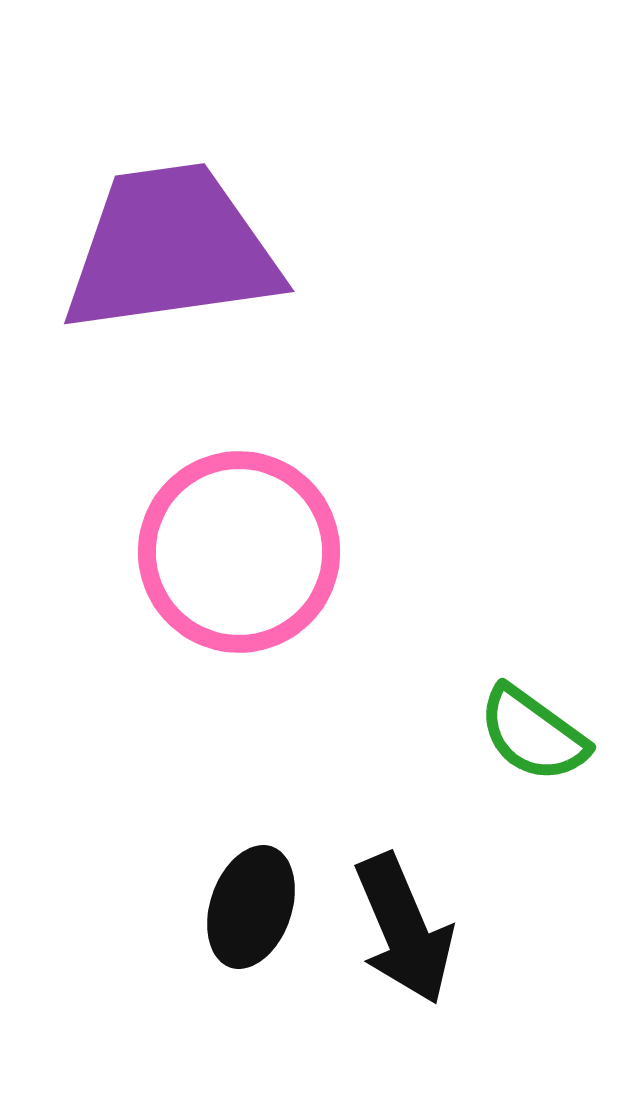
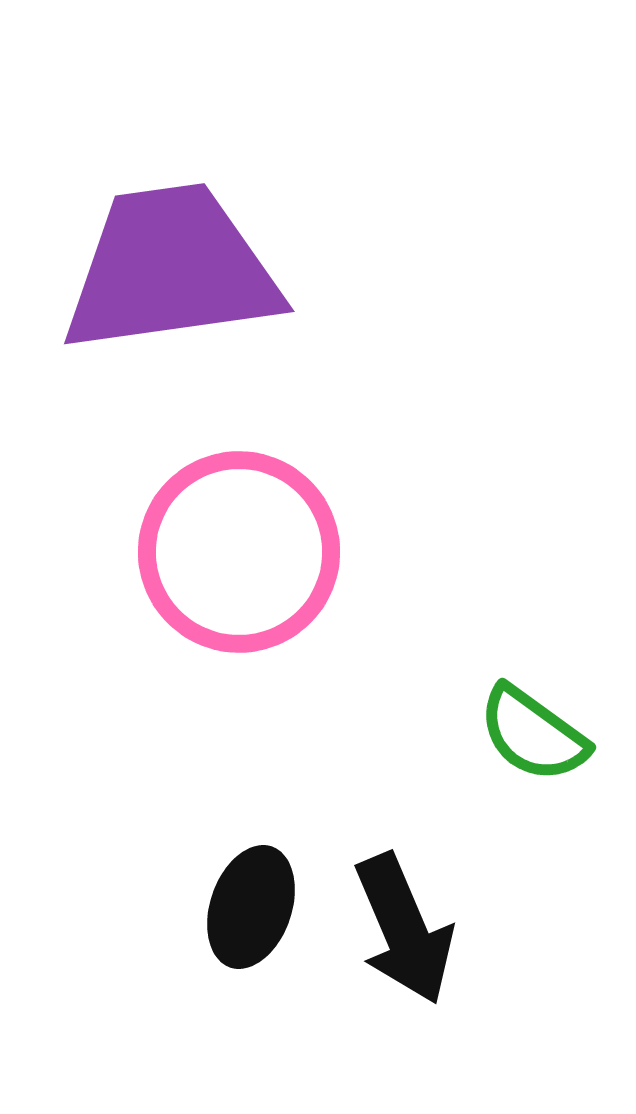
purple trapezoid: moved 20 px down
